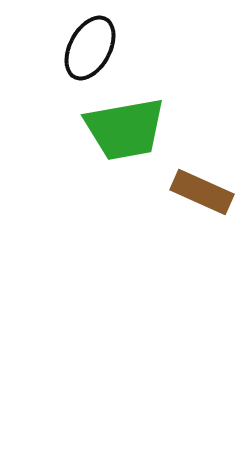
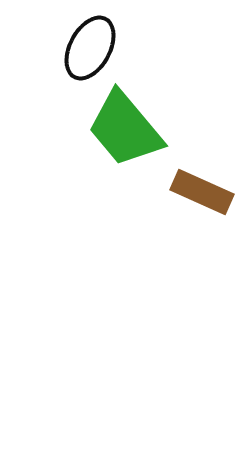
green trapezoid: rotated 60 degrees clockwise
